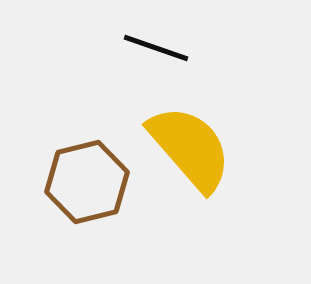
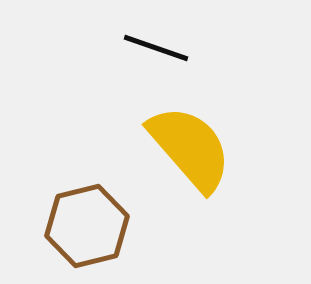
brown hexagon: moved 44 px down
